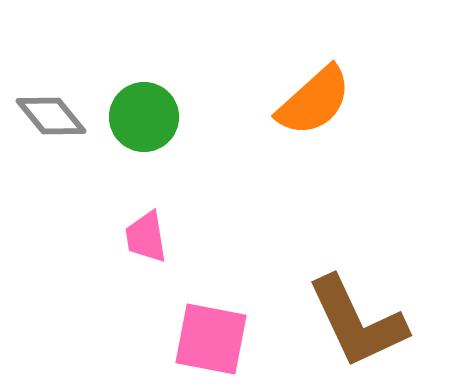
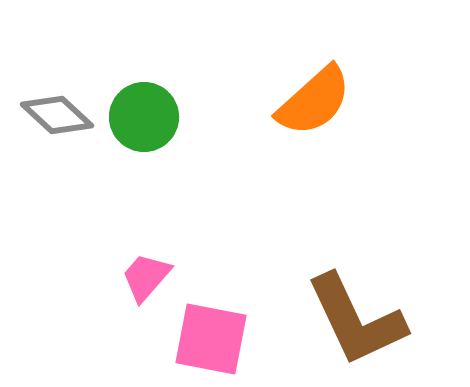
gray diamond: moved 6 px right, 1 px up; rotated 8 degrees counterclockwise
pink trapezoid: moved 40 px down; rotated 50 degrees clockwise
brown L-shape: moved 1 px left, 2 px up
